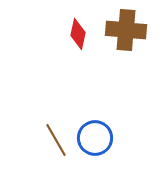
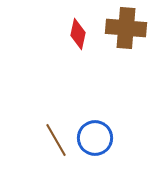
brown cross: moved 2 px up
